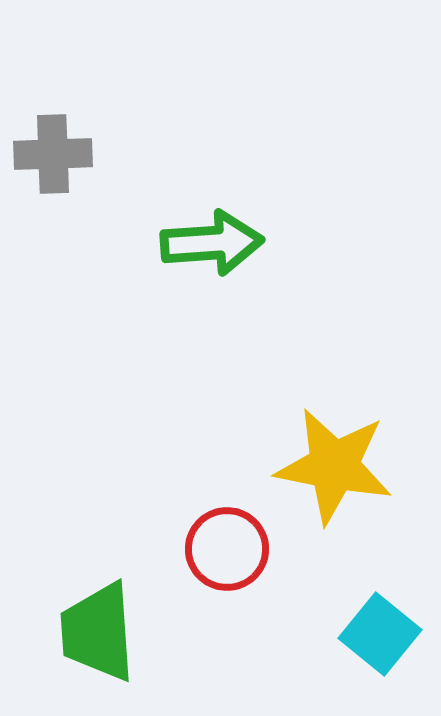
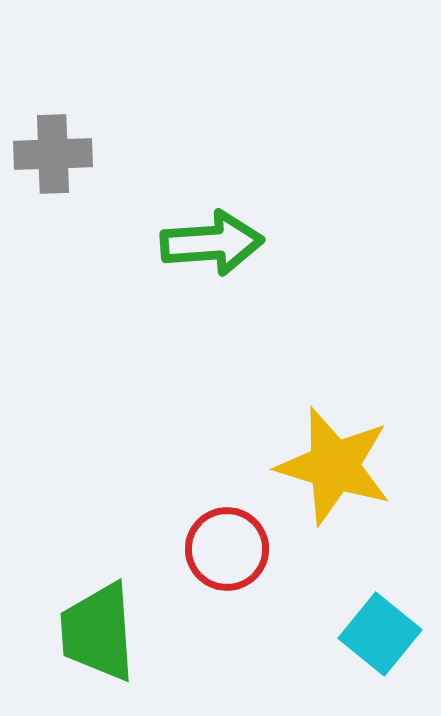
yellow star: rotated 6 degrees clockwise
